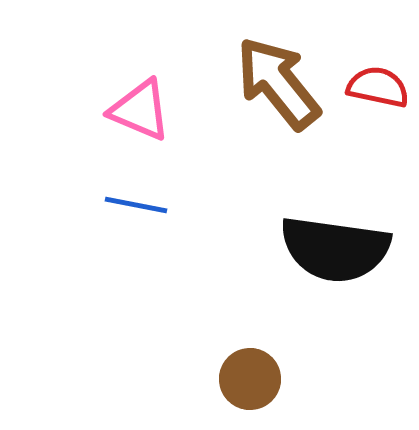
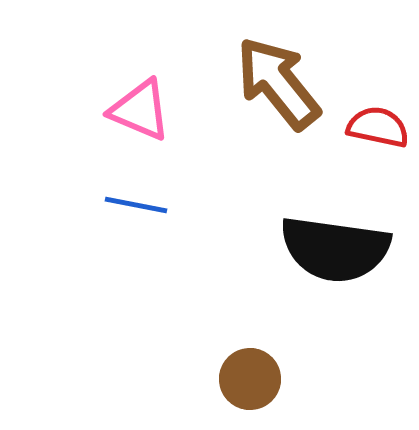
red semicircle: moved 40 px down
